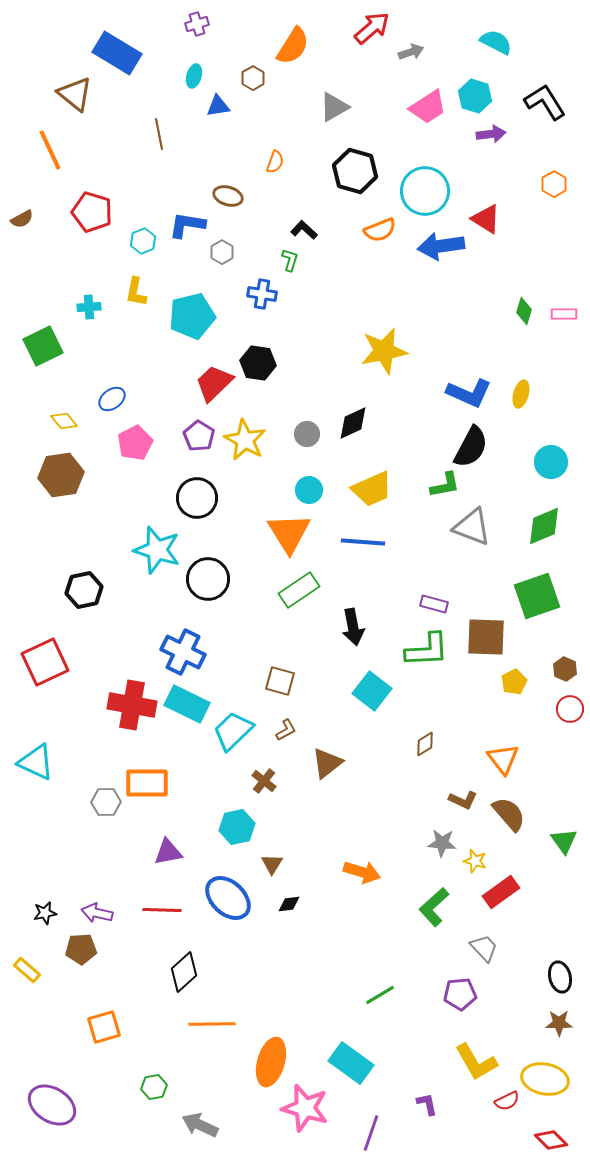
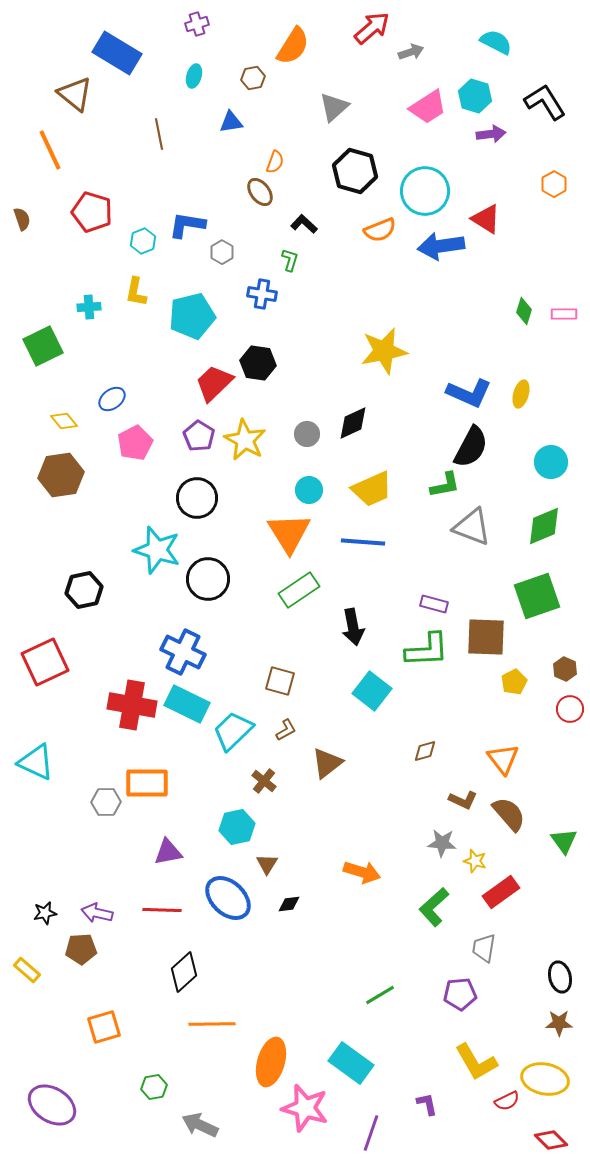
brown hexagon at (253, 78): rotated 20 degrees clockwise
blue triangle at (218, 106): moved 13 px right, 16 px down
gray triangle at (334, 107): rotated 12 degrees counterclockwise
brown ellipse at (228, 196): moved 32 px right, 4 px up; rotated 36 degrees clockwise
brown semicircle at (22, 219): rotated 80 degrees counterclockwise
black L-shape at (304, 230): moved 6 px up
brown diamond at (425, 744): moved 7 px down; rotated 15 degrees clockwise
brown triangle at (272, 864): moved 5 px left
gray trapezoid at (484, 948): rotated 128 degrees counterclockwise
